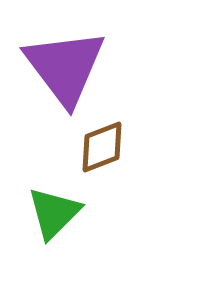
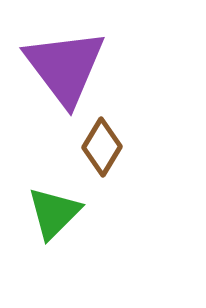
brown diamond: rotated 38 degrees counterclockwise
